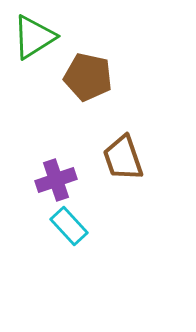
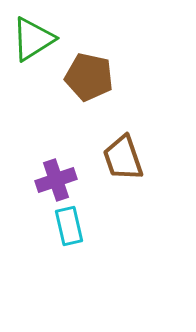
green triangle: moved 1 px left, 2 px down
brown pentagon: moved 1 px right
cyan rectangle: rotated 30 degrees clockwise
